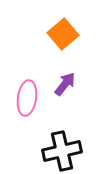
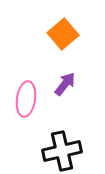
pink ellipse: moved 1 px left, 1 px down
